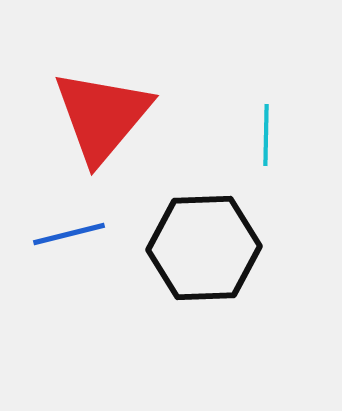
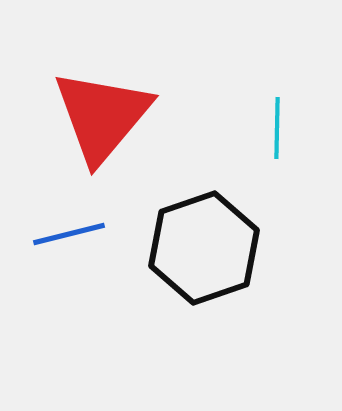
cyan line: moved 11 px right, 7 px up
black hexagon: rotated 17 degrees counterclockwise
